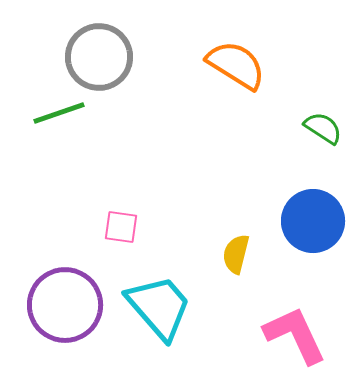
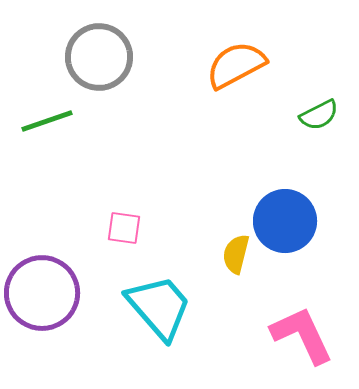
orange semicircle: rotated 60 degrees counterclockwise
green line: moved 12 px left, 8 px down
green semicircle: moved 4 px left, 13 px up; rotated 120 degrees clockwise
blue circle: moved 28 px left
pink square: moved 3 px right, 1 px down
purple circle: moved 23 px left, 12 px up
pink L-shape: moved 7 px right
